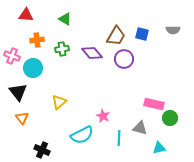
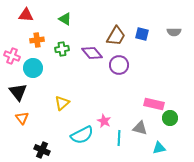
gray semicircle: moved 1 px right, 2 px down
purple circle: moved 5 px left, 6 px down
yellow triangle: moved 3 px right, 1 px down
pink star: moved 1 px right, 5 px down
